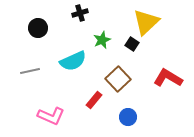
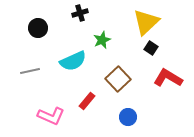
black square: moved 19 px right, 4 px down
red rectangle: moved 7 px left, 1 px down
